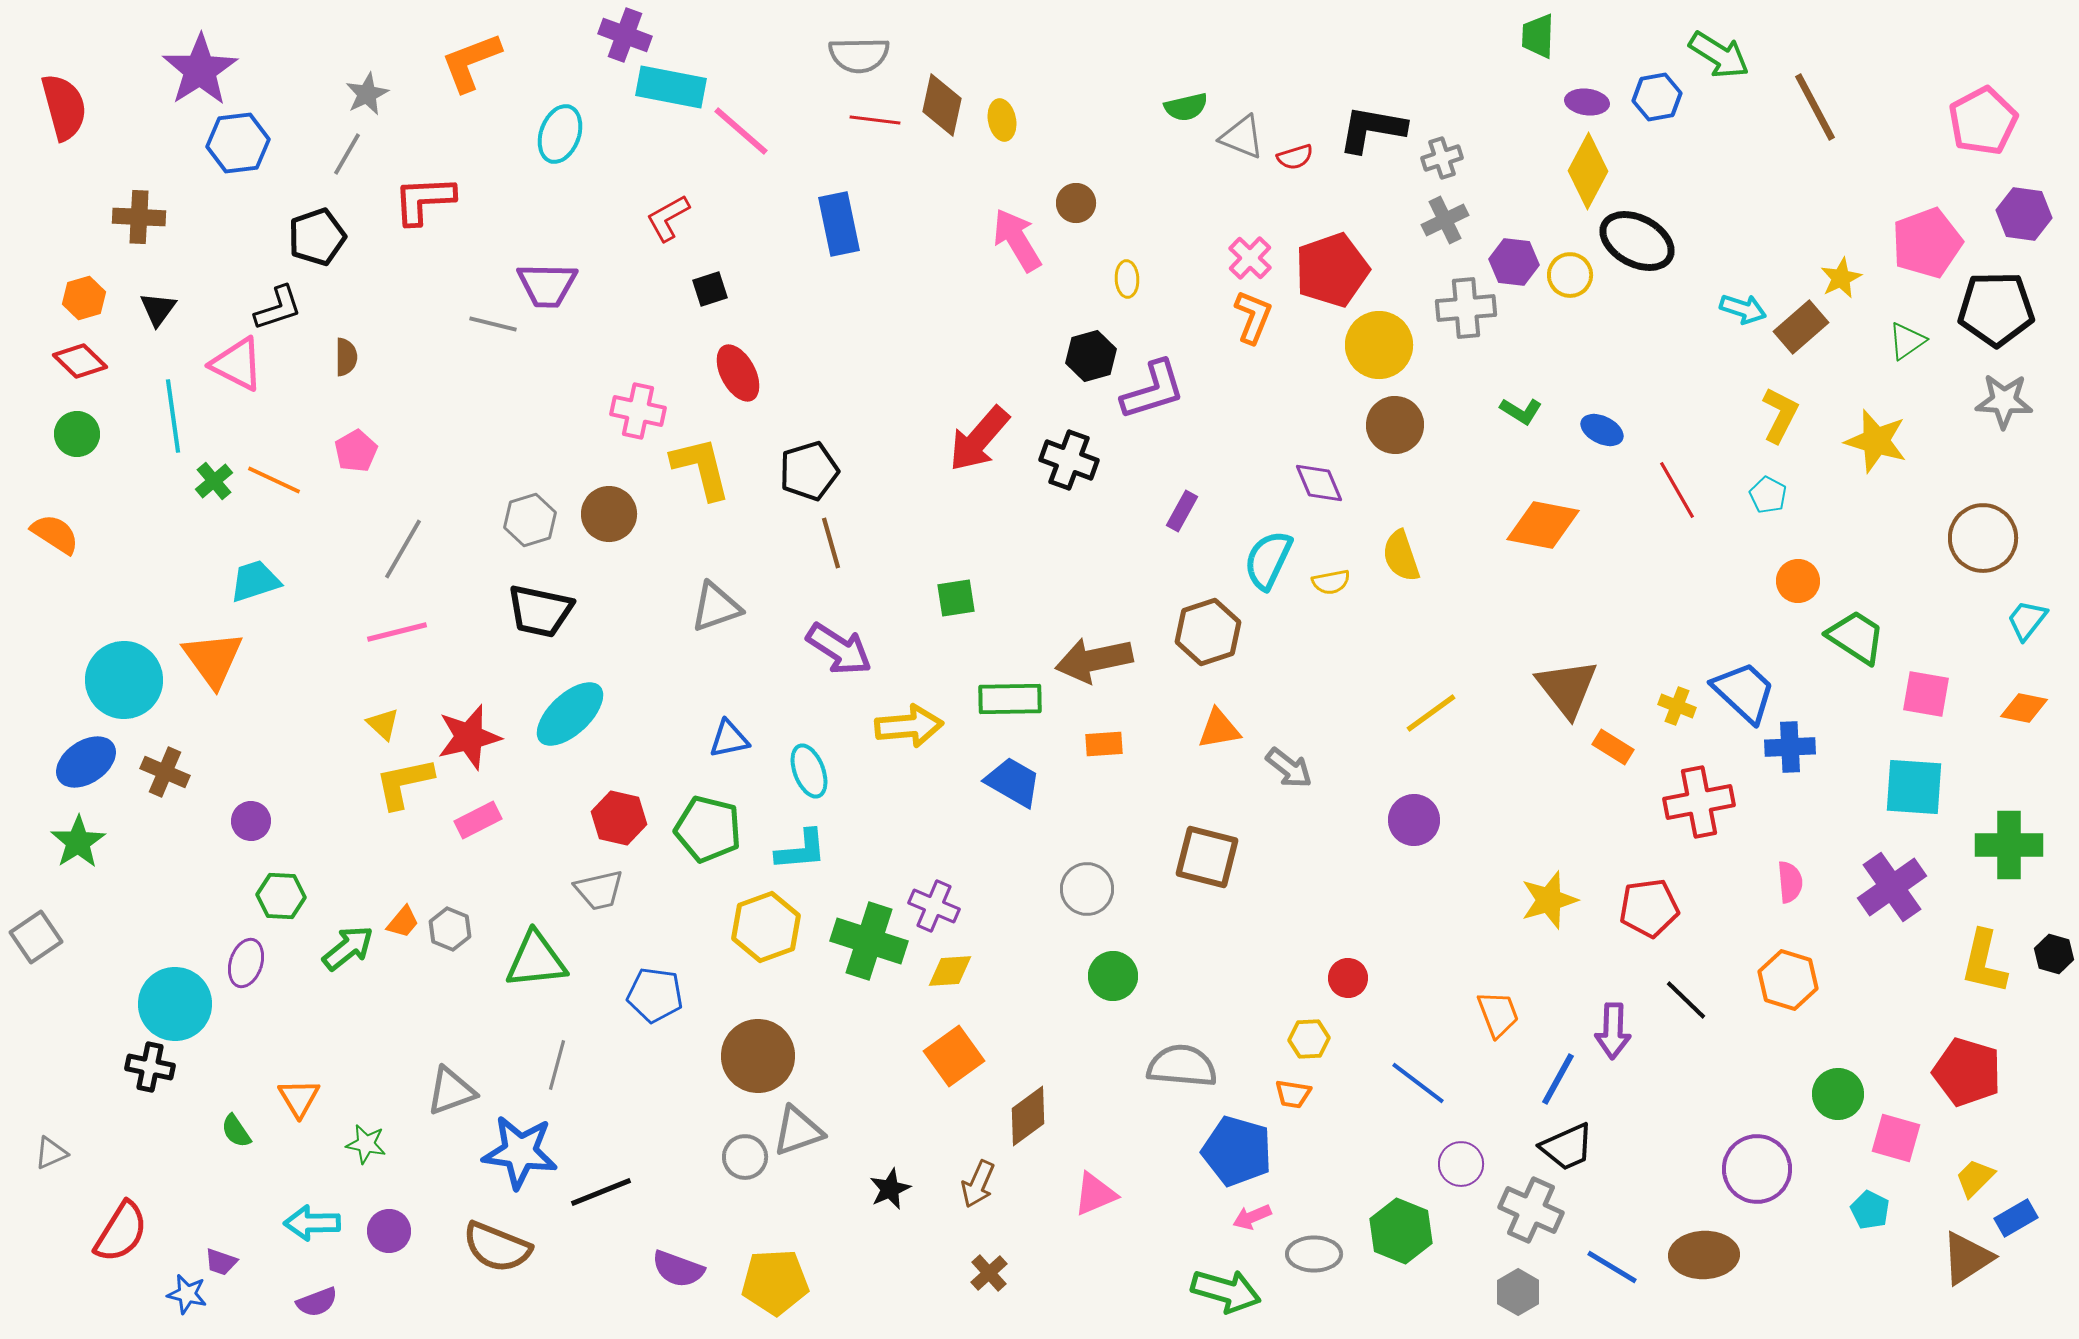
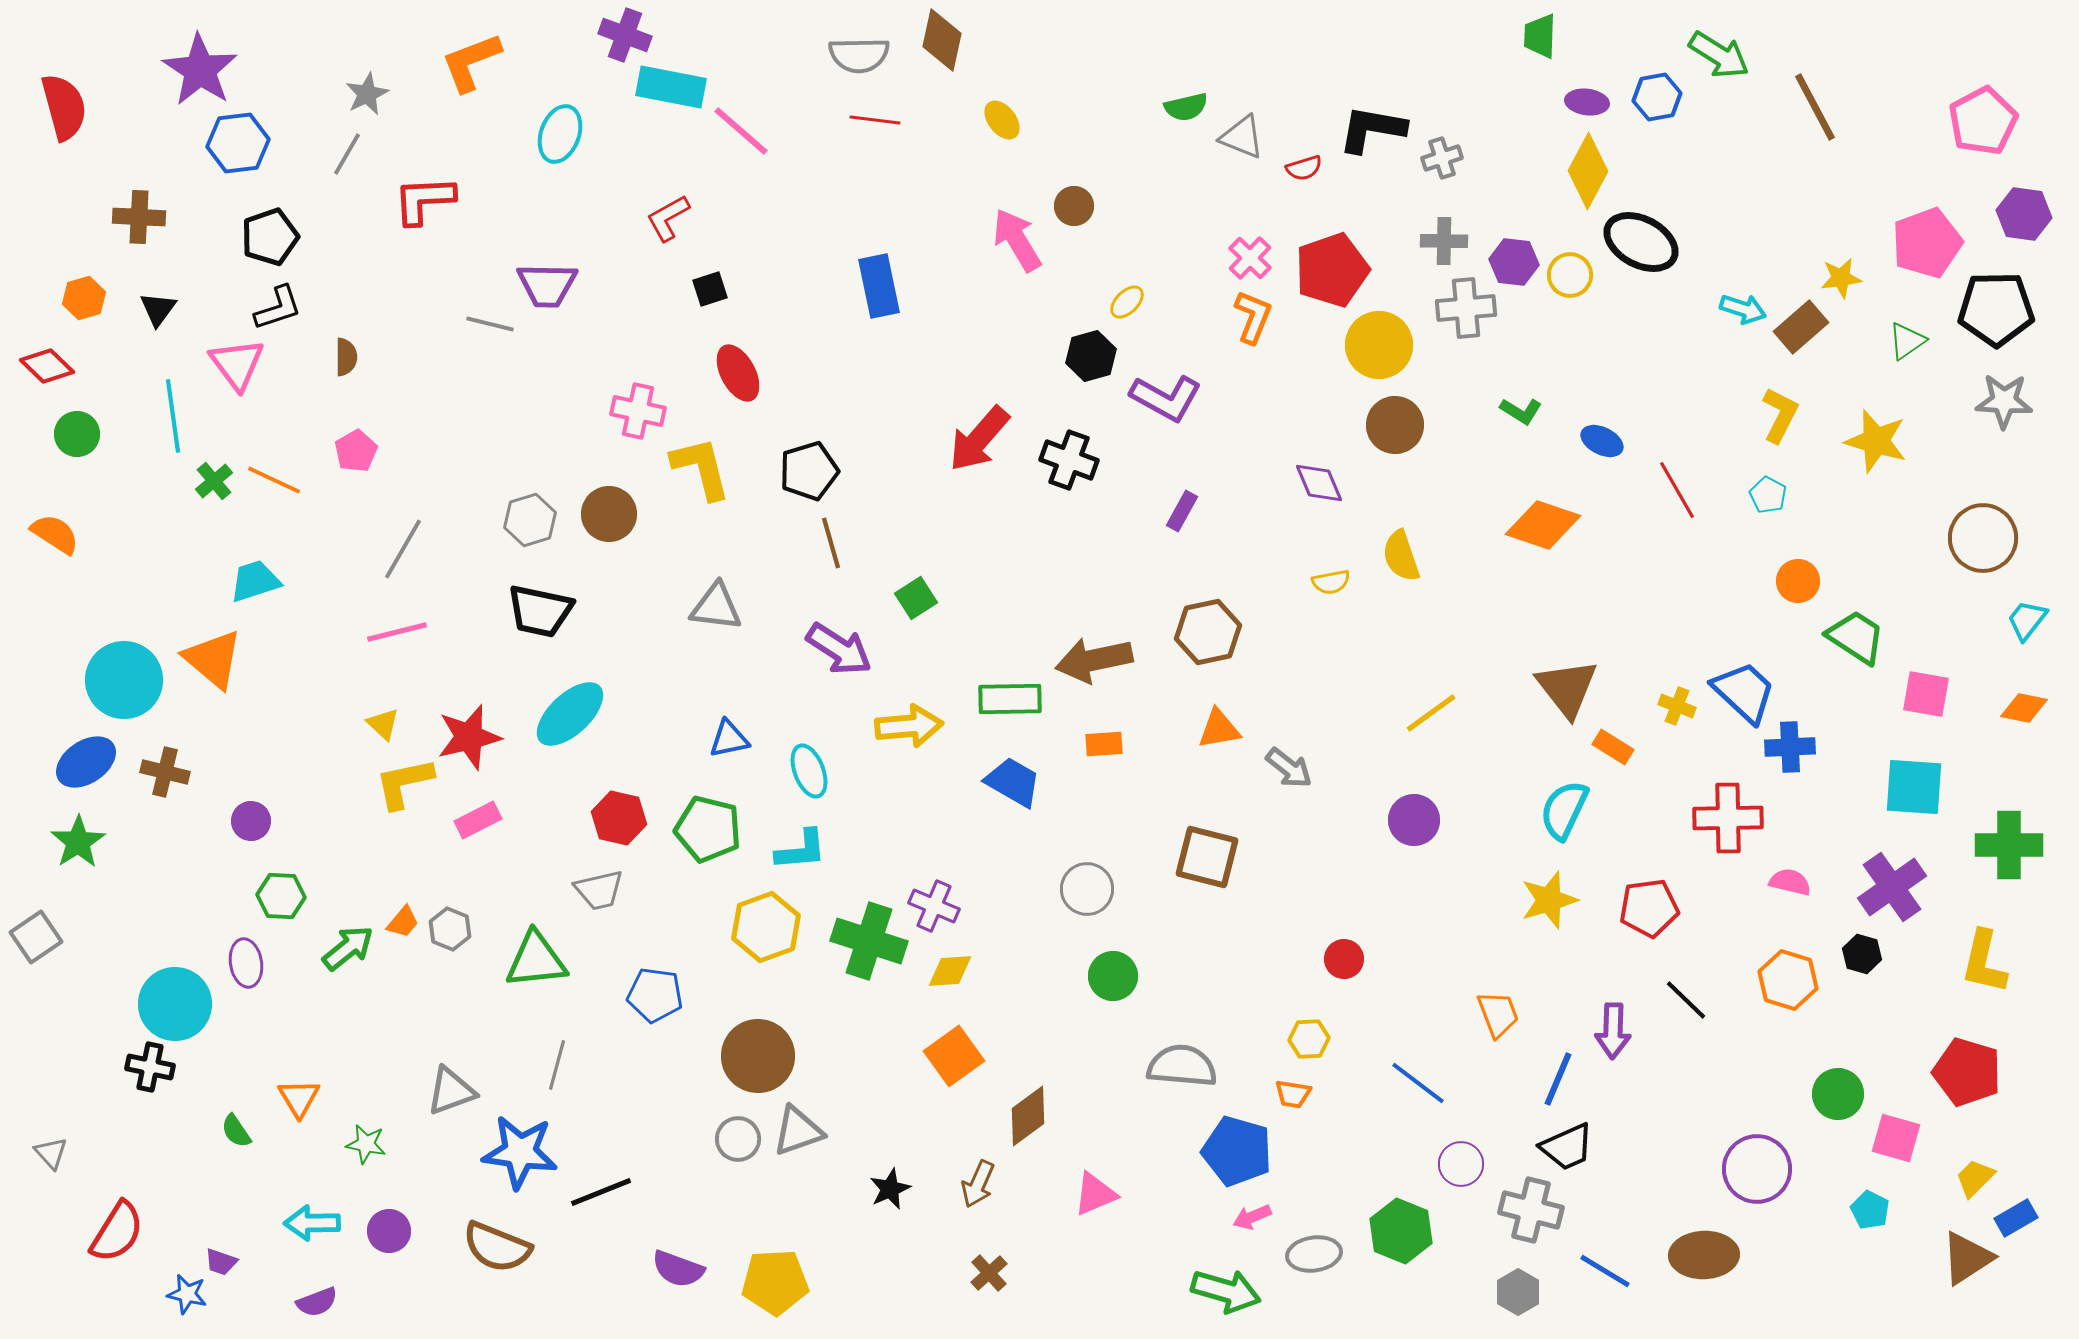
green trapezoid at (1538, 36): moved 2 px right
purple star at (200, 70): rotated 6 degrees counterclockwise
brown diamond at (942, 105): moved 65 px up
yellow ellipse at (1002, 120): rotated 27 degrees counterclockwise
red semicircle at (1295, 157): moved 9 px right, 11 px down
brown circle at (1076, 203): moved 2 px left, 3 px down
gray cross at (1445, 220): moved 1 px left, 21 px down; rotated 27 degrees clockwise
blue rectangle at (839, 224): moved 40 px right, 62 px down
black pentagon at (317, 237): moved 47 px left
black ellipse at (1637, 241): moved 4 px right, 1 px down
yellow star at (1841, 278): rotated 18 degrees clockwise
yellow ellipse at (1127, 279): moved 23 px down; rotated 48 degrees clockwise
gray line at (493, 324): moved 3 px left
red diamond at (80, 361): moved 33 px left, 5 px down
pink triangle at (237, 364): rotated 26 degrees clockwise
purple L-shape at (1153, 390): moved 13 px right, 8 px down; rotated 46 degrees clockwise
blue ellipse at (1602, 430): moved 11 px down
orange diamond at (1543, 525): rotated 8 degrees clockwise
cyan semicircle at (1268, 560): moved 296 px right, 250 px down
green square at (956, 598): moved 40 px left; rotated 24 degrees counterclockwise
gray triangle at (716, 607): rotated 26 degrees clockwise
brown hexagon at (1208, 632): rotated 6 degrees clockwise
orange triangle at (213, 659): rotated 14 degrees counterclockwise
brown cross at (165, 772): rotated 9 degrees counterclockwise
red cross at (1699, 802): moved 29 px right, 16 px down; rotated 10 degrees clockwise
pink semicircle at (1790, 882): rotated 72 degrees counterclockwise
black hexagon at (2054, 954): moved 192 px left
purple ellipse at (246, 963): rotated 27 degrees counterclockwise
red circle at (1348, 978): moved 4 px left, 19 px up
blue line at (1558, 1079): rotated 6 degrees counterclockwise
gray triangle at (51, 1153): rotated 48 degrees counterclockwise
gray circle at (745, 1157): moved 7 px left, 18 px up
gray cross at (1531, 1210): rotated 10 degrees counterclockwise
red semicircle at (121, 1232): moved 4 px left
gray ellipse at (1314, 1254): rotated 8 degrees counterclockwise
blue line at (1612, 1267): moved 7 px left, 4 px down
